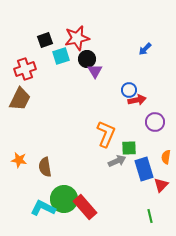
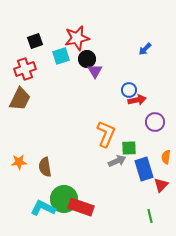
black square: moved 10 px left, 1 px down
orange star: moved 2 px down; rotated 14 degrees counterclockwise
red rectangle: moved 4 px left; rotated 30 degrees counterclockwise
